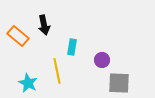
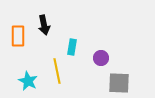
orange rectangle: rotated 50 degrees clockwise
purple circle: moved 1 px left, 2 px up
cyan star: moved 2 px up
